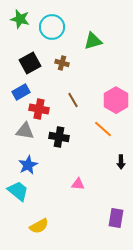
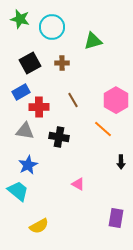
brown cross: rotated 16 degrees counterclockwise
red cross: moved 2 px up; rotated 12 degrees counterclockwise
pink triangle: rotated 24 degrees clockwise
